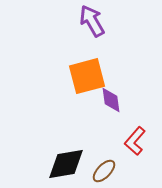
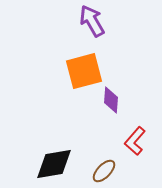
orange square: moved 3 px left, 5 px up
purple diamond: rotated 12 degrees clockwise
black diamond: moved 12 px left
